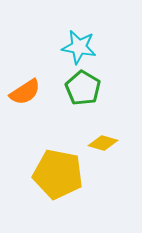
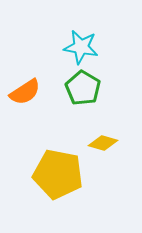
cyan star: moved 2 px right
